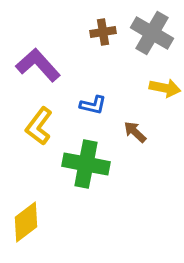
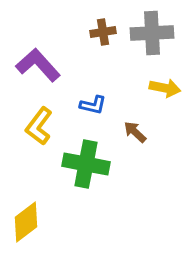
gray cross: rotated 33 degrees counterclockwise
